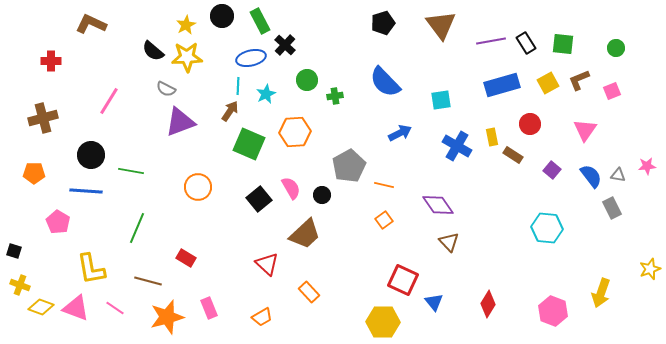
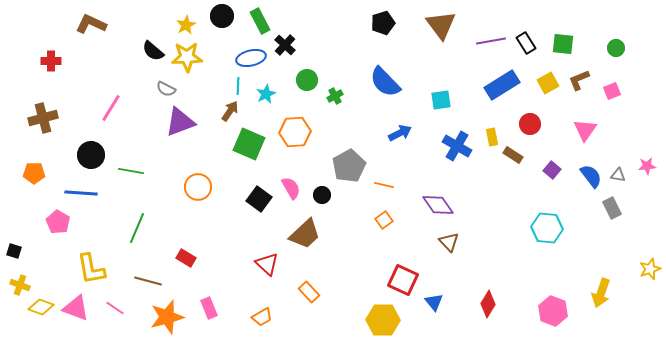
blue rectangle at (502, 85): rotated 16 degrees counterclockwise
green cross at (335, 96): rotated 21 degrees counterclockwise
pink line at (109, 101): moved 2 px right, 7 px down
blue line at (86, 191): moved 5 px left, 2 px down
black square at (259, 199): rotated 15 degrees counterclockwise
yellow hexagon at (383, 322): moved 2 px up
